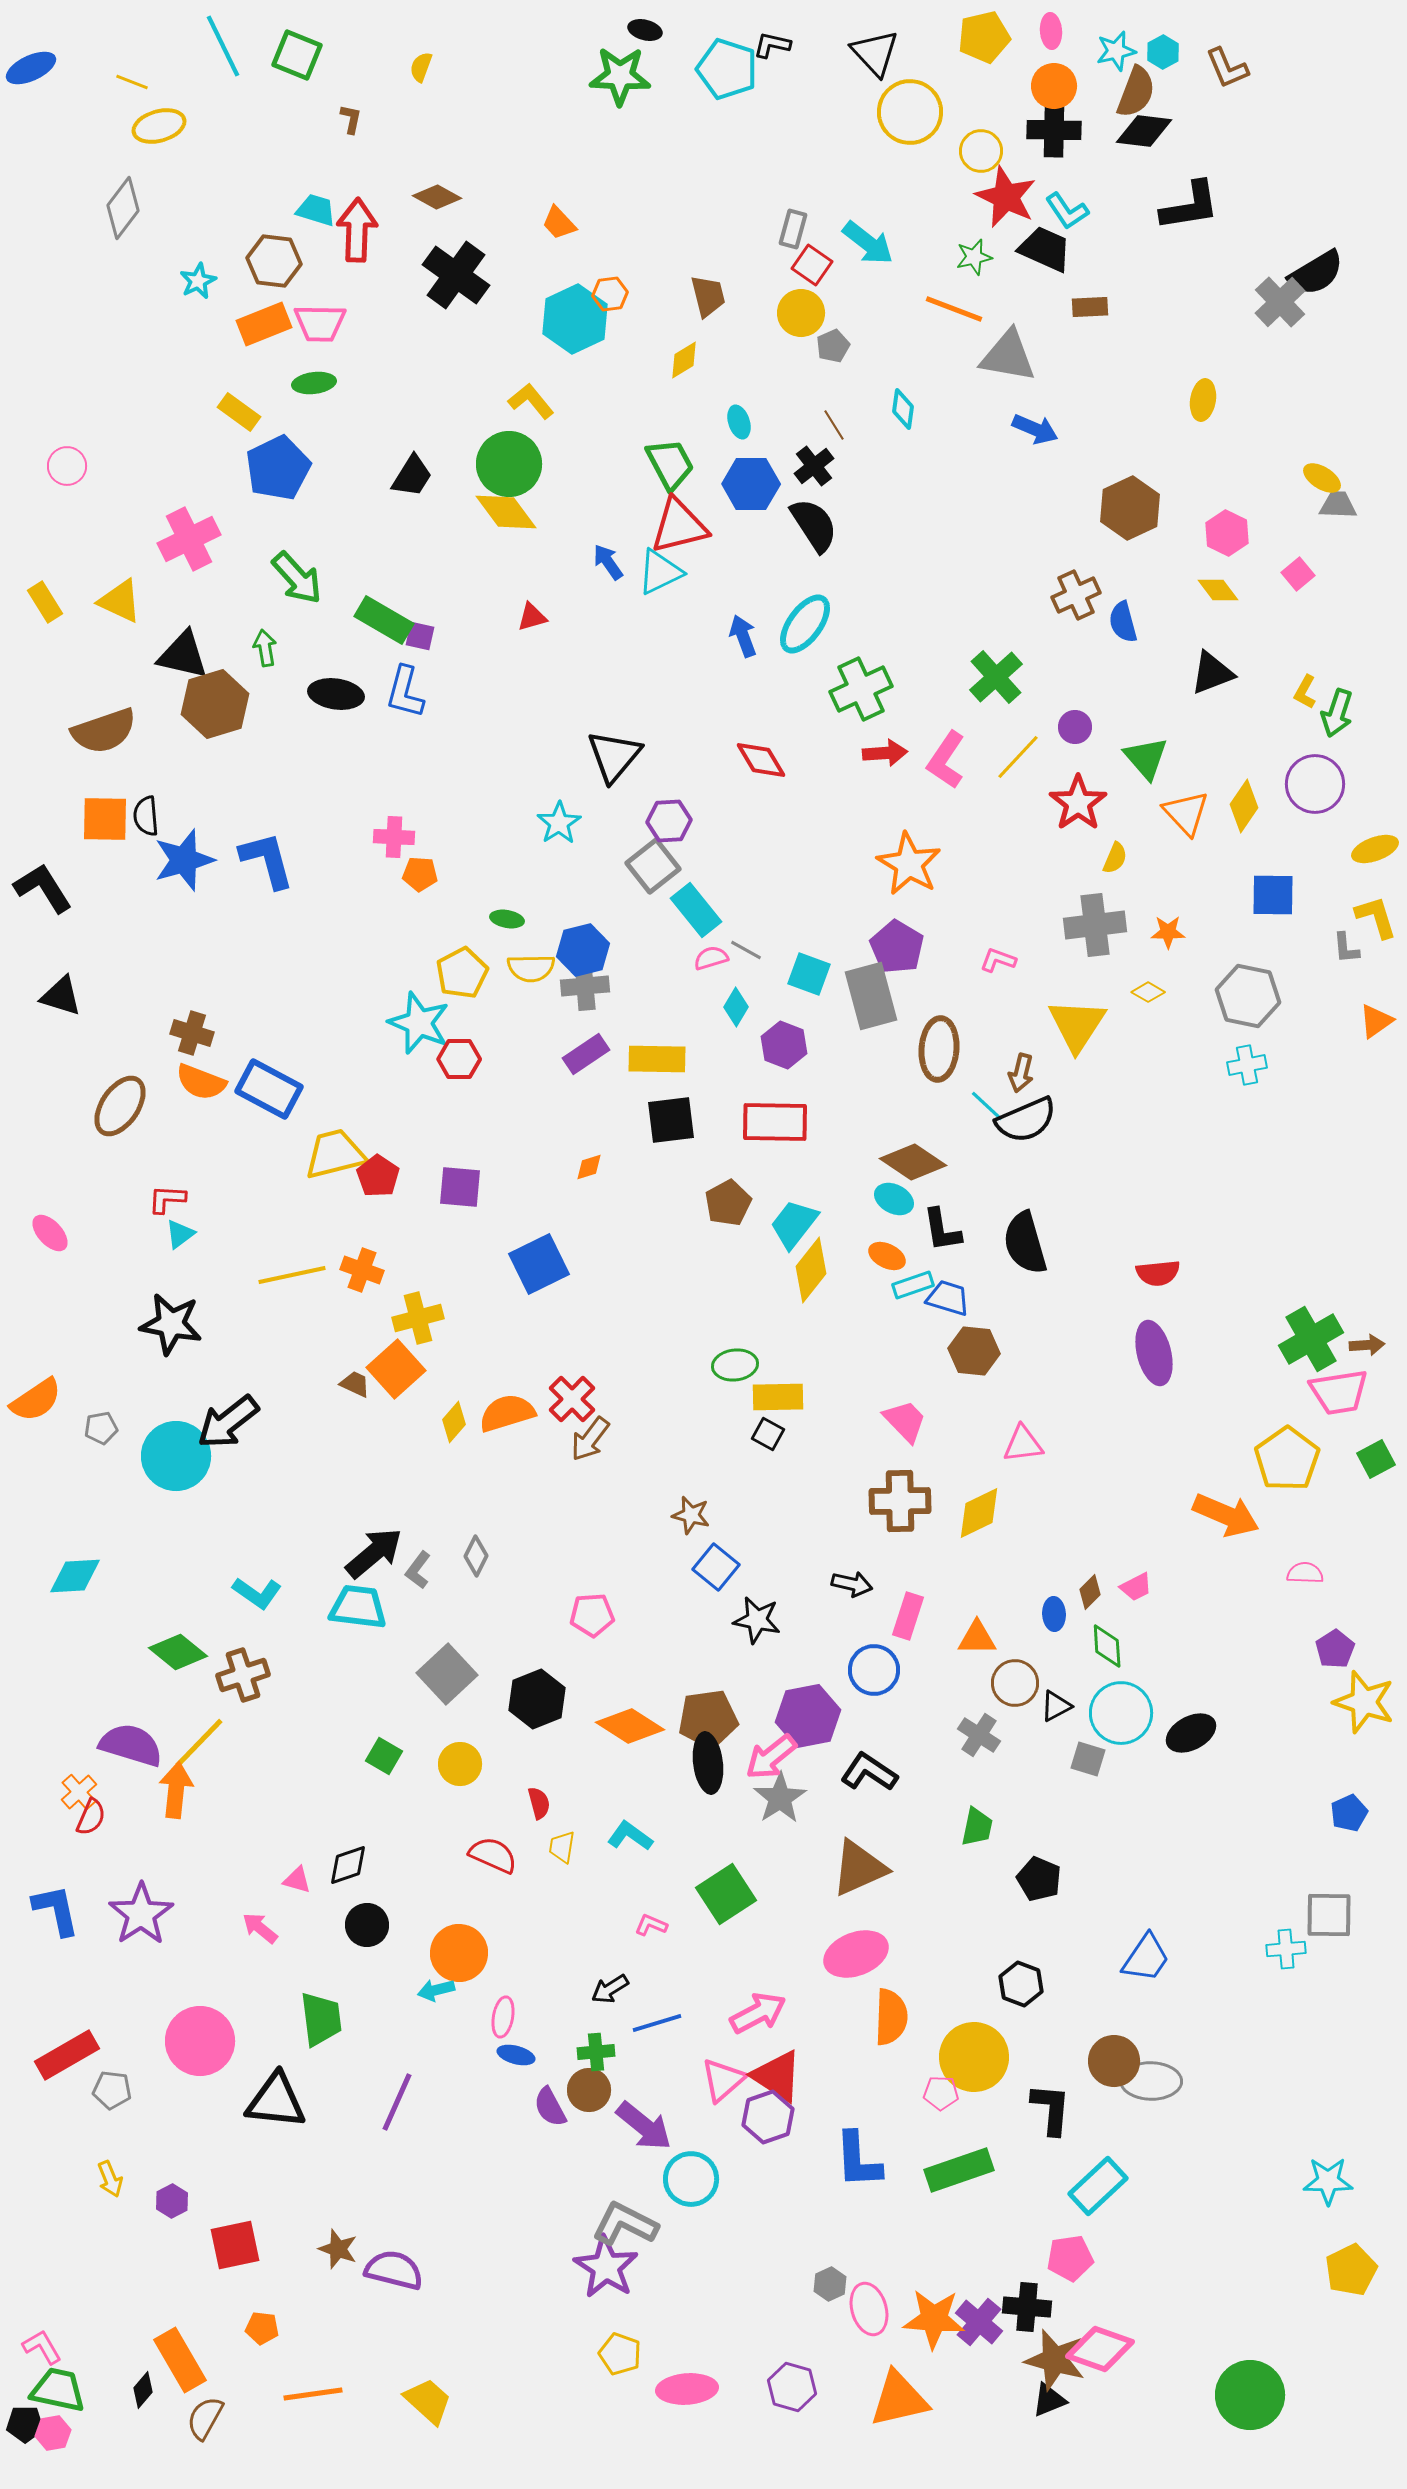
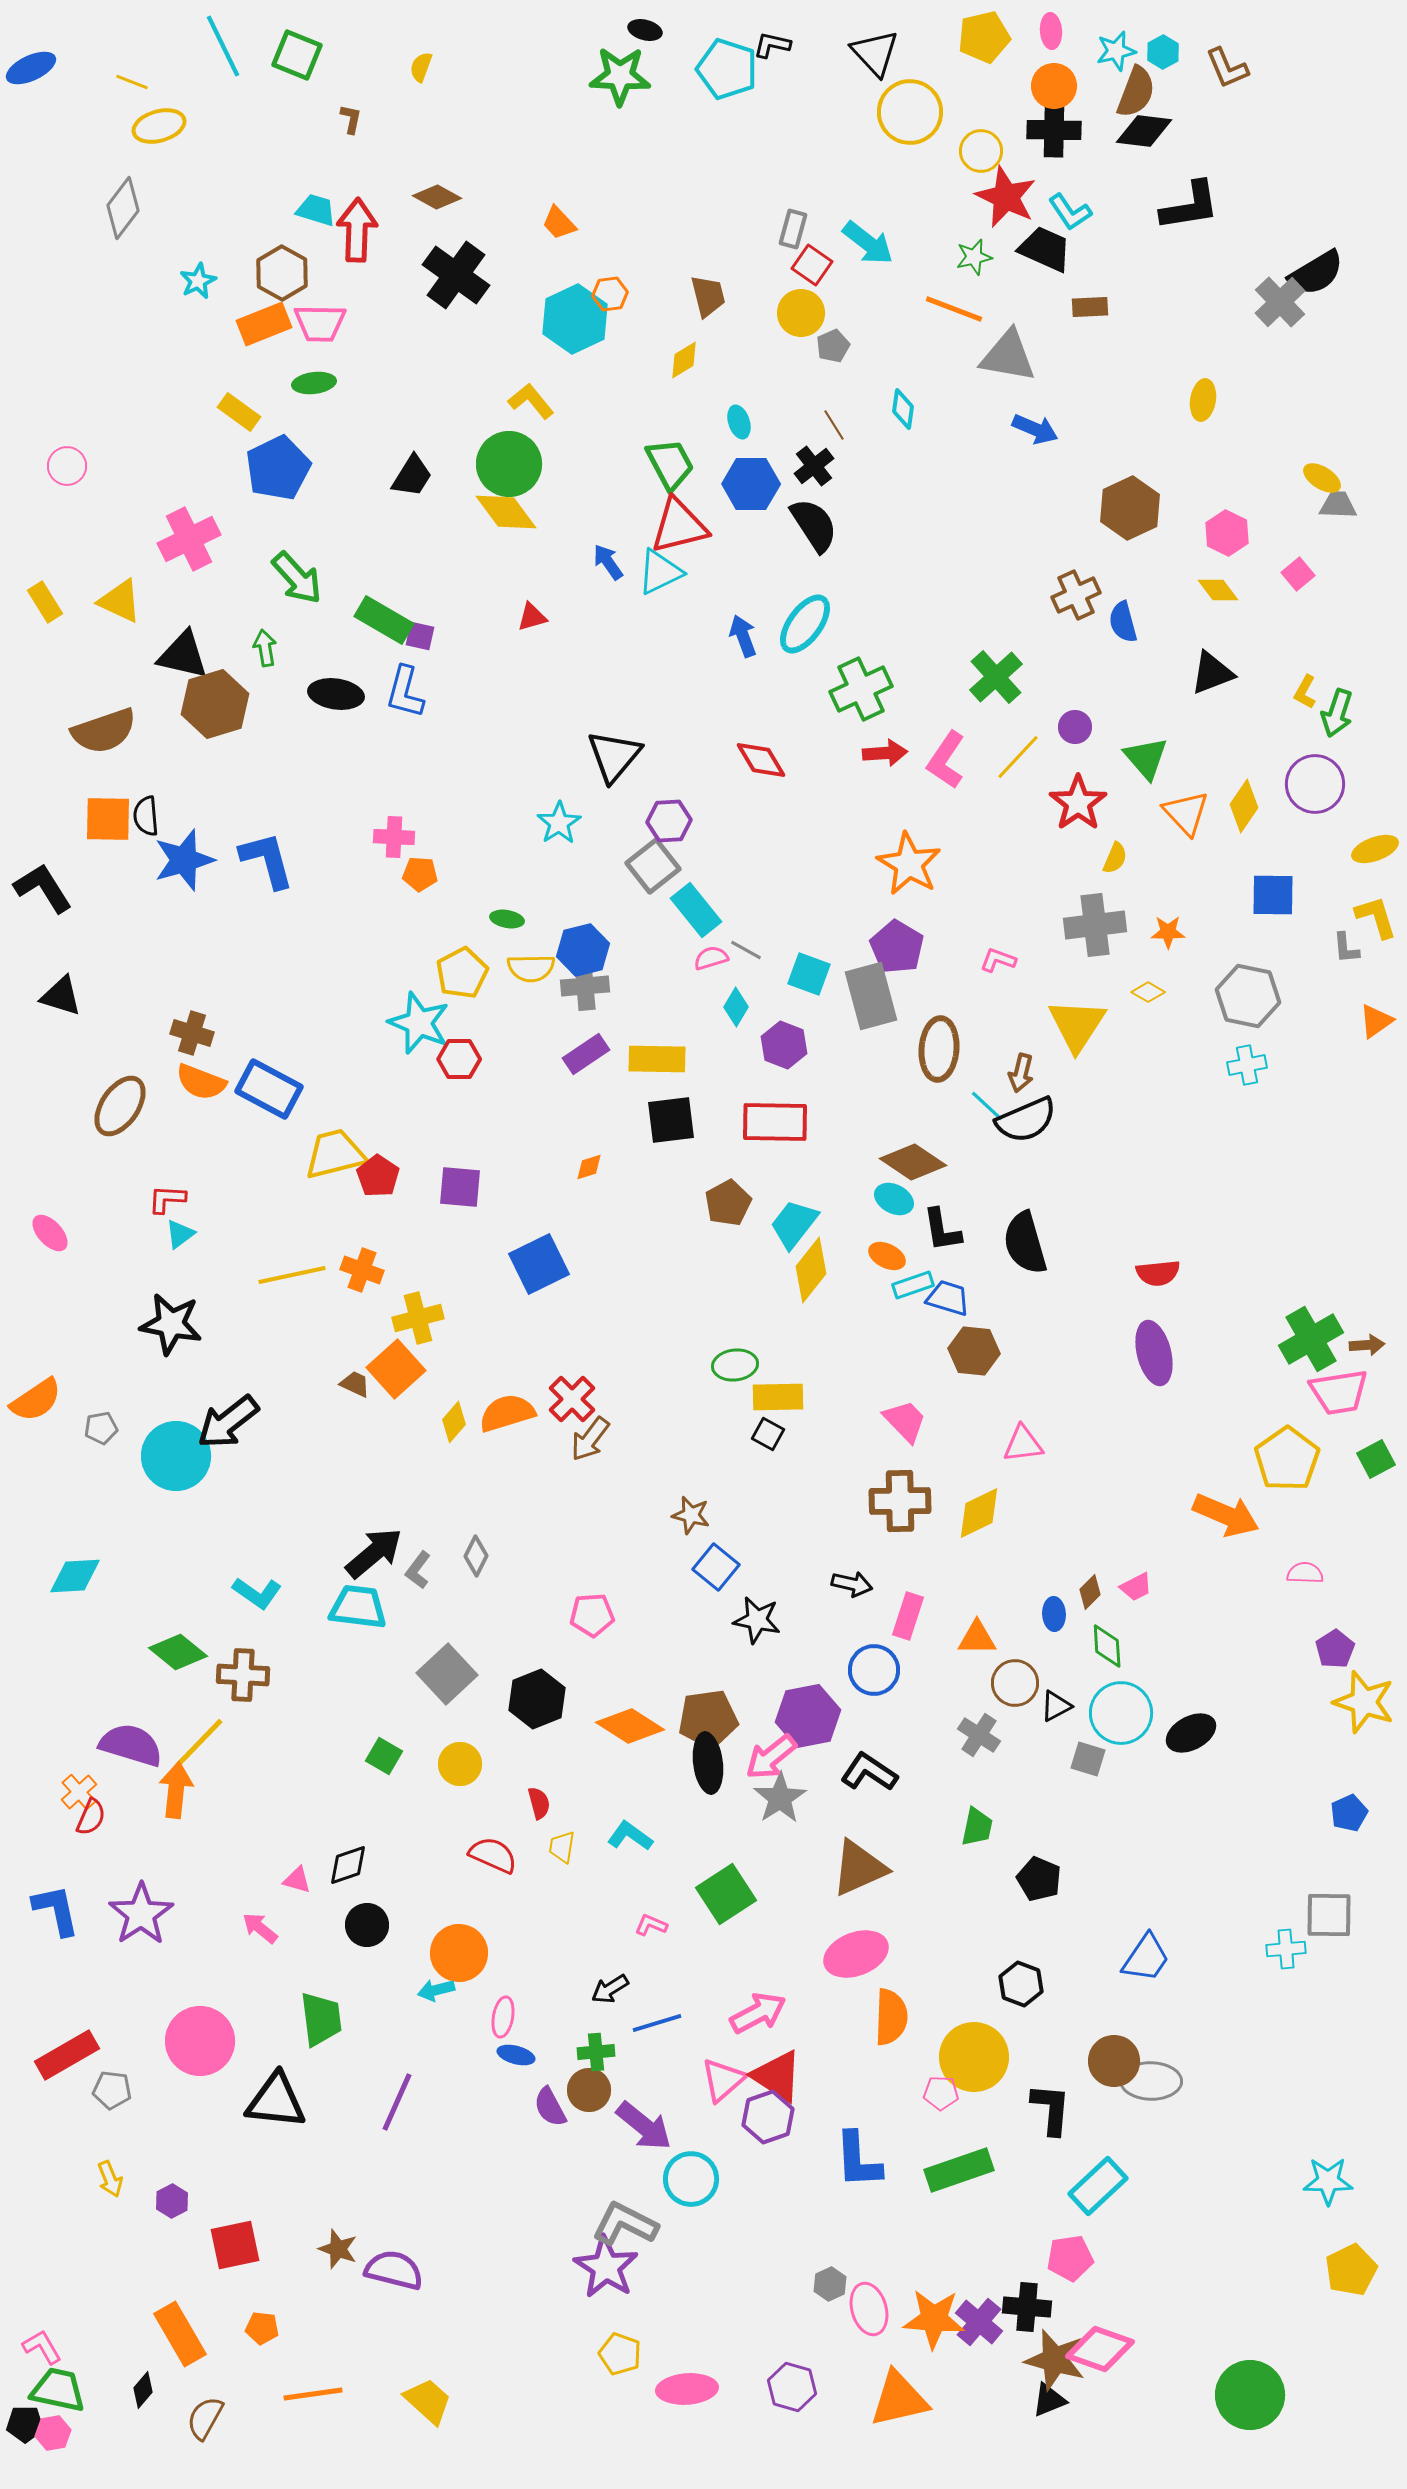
cyan L-shape at (1067, 211): moved 3 px right, 1 px down
brown hexagon at (274, 261): moved 8 px right, 12 px down; rotated 22 degrees clockwise
orange square at (105, 819): moved 3 px right
brown cross at (243, 1675): rotated 21 degrees clockwise
orange rectangle at (180, 2360): moved 26 px up
